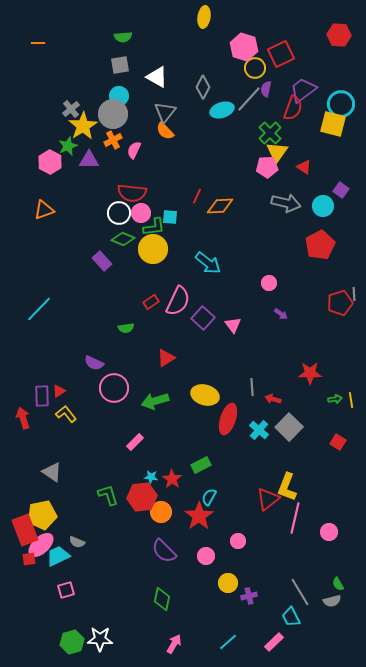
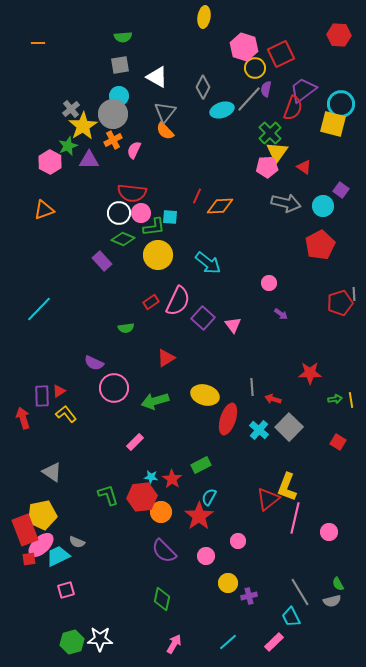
yellow circle at (153, 249): moved 5 px right, 6 px down
